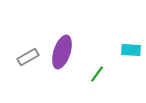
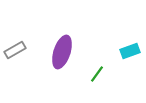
cyan rectangle: moved 1 px left, 1 px down; rotated 24 degrees counterclockwise
gray rectangle: moved 13 px left, 7 px up
